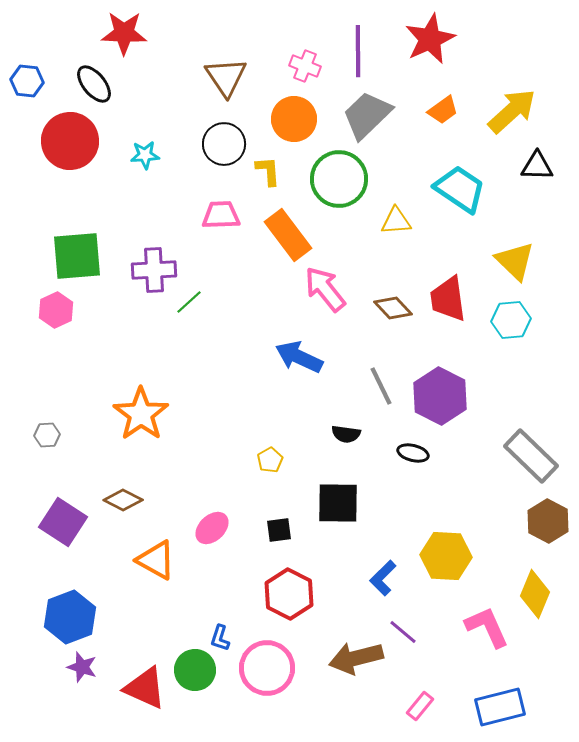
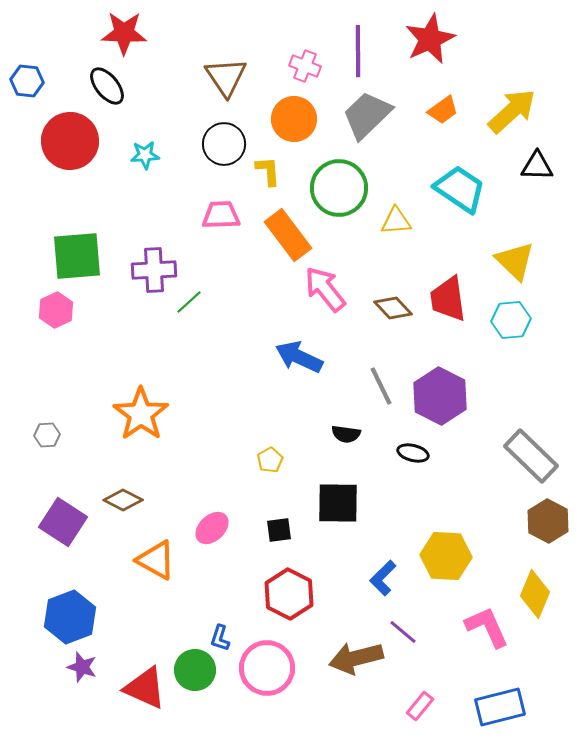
black ellipse at (94, 84): moved 13 px right, 2 px down
green circle at (339, 179): moved 9 px down
